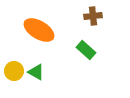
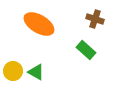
brown cross: moved 2 px right, 3 px down; rotated 24 degrees clockwise
orange ellipse: moved 6 px up
yellow circle: moved 1 px left
